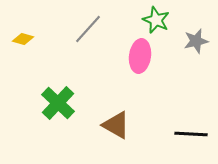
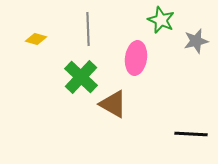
green star: moved 5 px right
gray line: rotated 44 degrees counterclockwise
yellow diamond: moved 13 px right
pink ellipse: moved 4 px left, 2 px down
green cross: moved 23 px right, 26 px up
brown triangle: moved 3 px left, 21 px up
